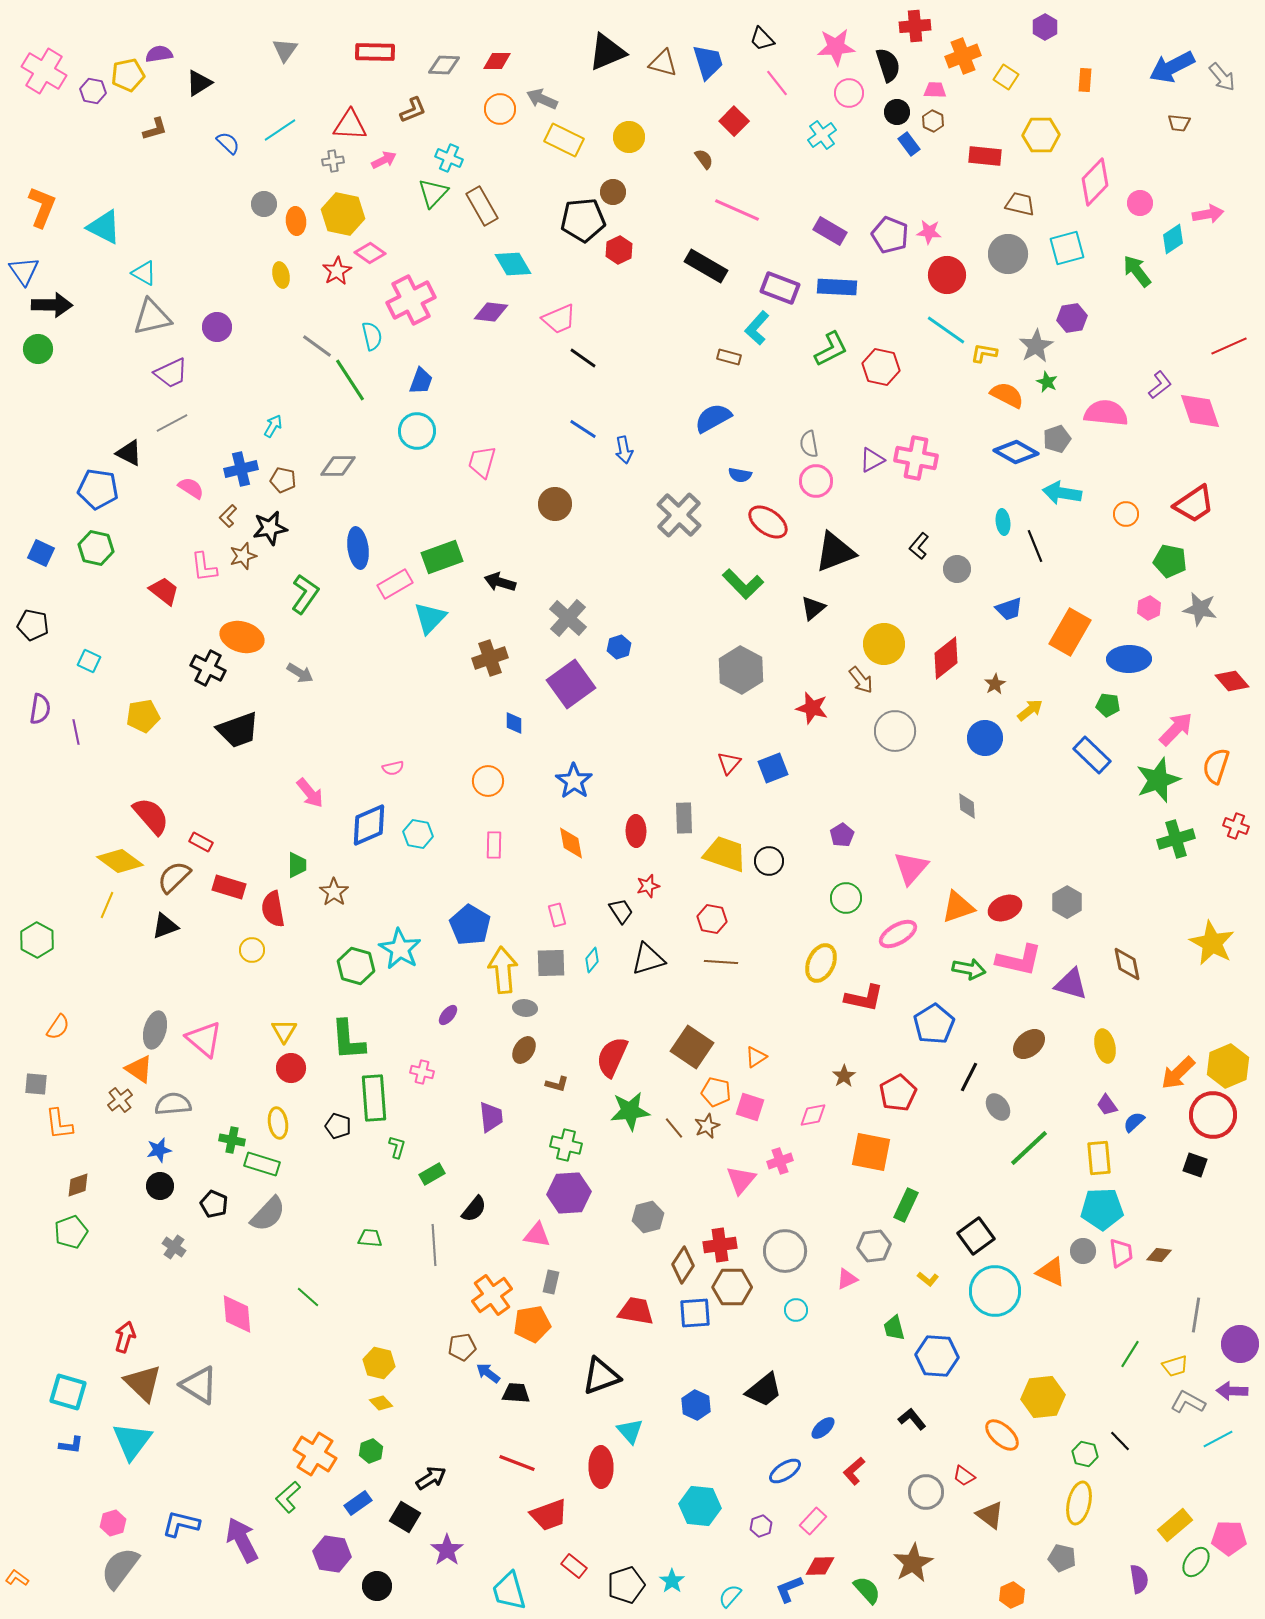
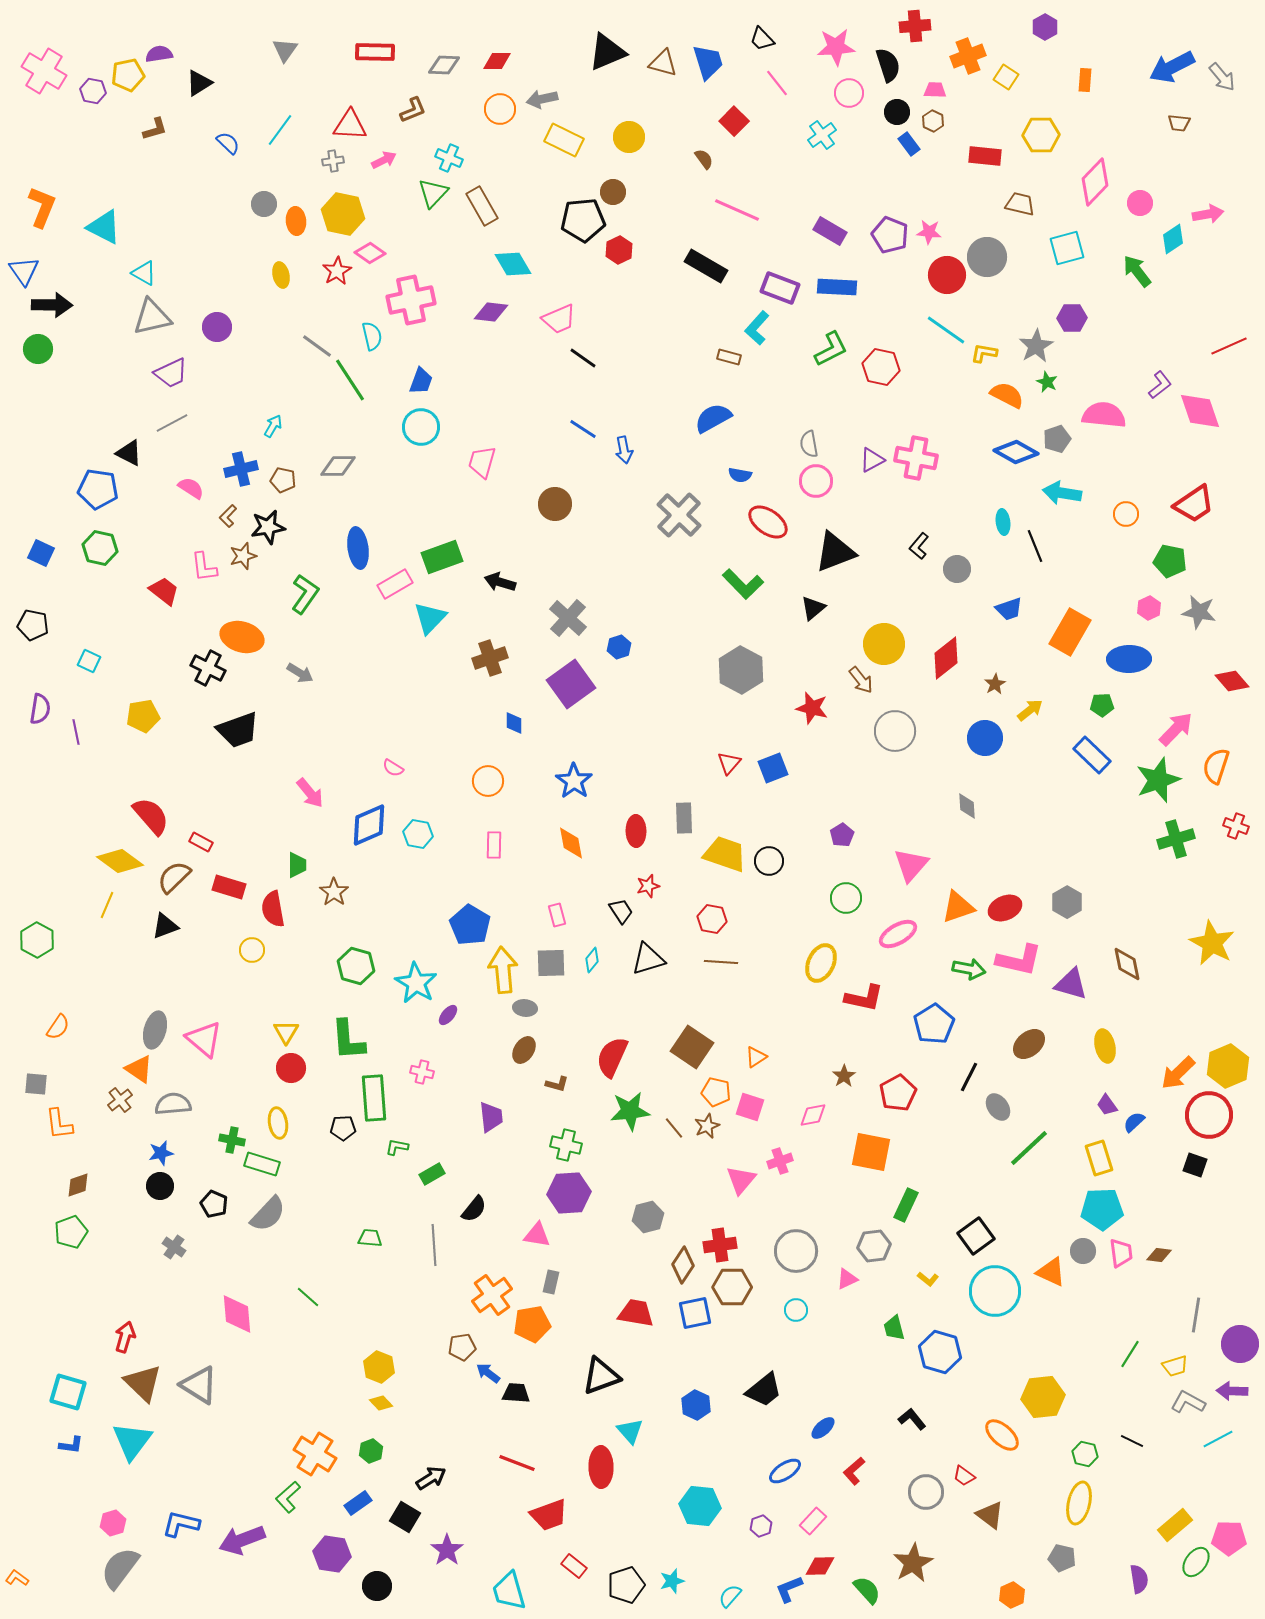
orange cross at (963, 56): moved 5 px right
gray arrow at (542, 99): rotated 36 degrees counterclockwise
cyan line at (280, 130): rotated 20 degrees counterclockwise
gray circle at (1008, 254): moved 21 px left, 3 px down
pink cross at (411, 300): rotated 15 degrees clockwise
purple hexagon at (1072, 318): rotated 8 degrees clockwise
pink semicircle at (1106, 413): moved 2 px left, 2 px down
cyan circle at (417, 431): moved 4 px right, 4 px up
black star at (270, 528): moved 2 px left, 1 px up
green hexagon at (96, 548): moved 4 px right
gray star at (1200, 609): moved 1 px left, 3 px down
green pentagon at (1108, 705): moved 6 px left; rotated 10 degrees counterclockwise
pink semicircle at (393, 768): rotated 45 degrees clockwise
pink triangle at (911, 868): moved 3 px up
cyan star at (400, 949): moved 16 px right, 34 px down
yellow triangle at (284, 1031): moved 2 px right, 1 px down
red circle at (1213, 1115): moved 4 px left
black pentagon at (338, 1126): moved 5 px right, 2 px down; rotated 20 degrees counterclockwise
green L-shape at (397, 1147): rotated 95 degrees counterclockwise
blue star at (159, 1150): moved 2 px right, 3 px down
yellow rectangle at (1099, 1158): rotated 12 degrees counterclockwise
gray circle at (785, 1251): moved 11 px right
red trapezoid at (636, 1311): moved 2 px down
blue square at (695, 1313): rotated 8 degrees counterclockwise
blue hexagon at (937, 1356): moved 3 px right, 4 px up; rotated 12 degrees clockwise
yellow hexagon at (379, 1363): moved 4 px down; rotated 8 degrees clockwise
black line at (1120, 1441): moved 12 px right; rotated 20 degrees counterclockwise
purple arrow at (242, 1540): rotated 84 degrees counterclockwise
cyan star at (672, 1581): rotated 20 degrees clockwise
